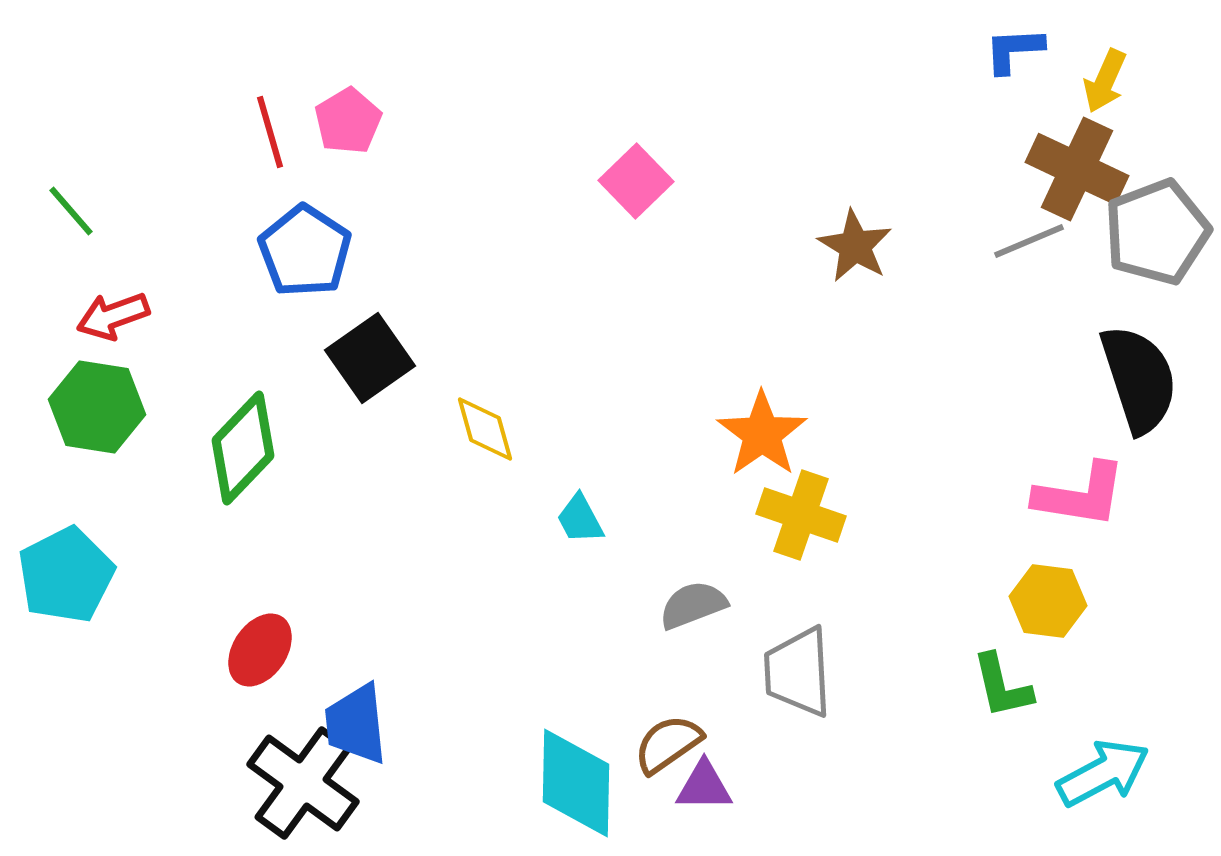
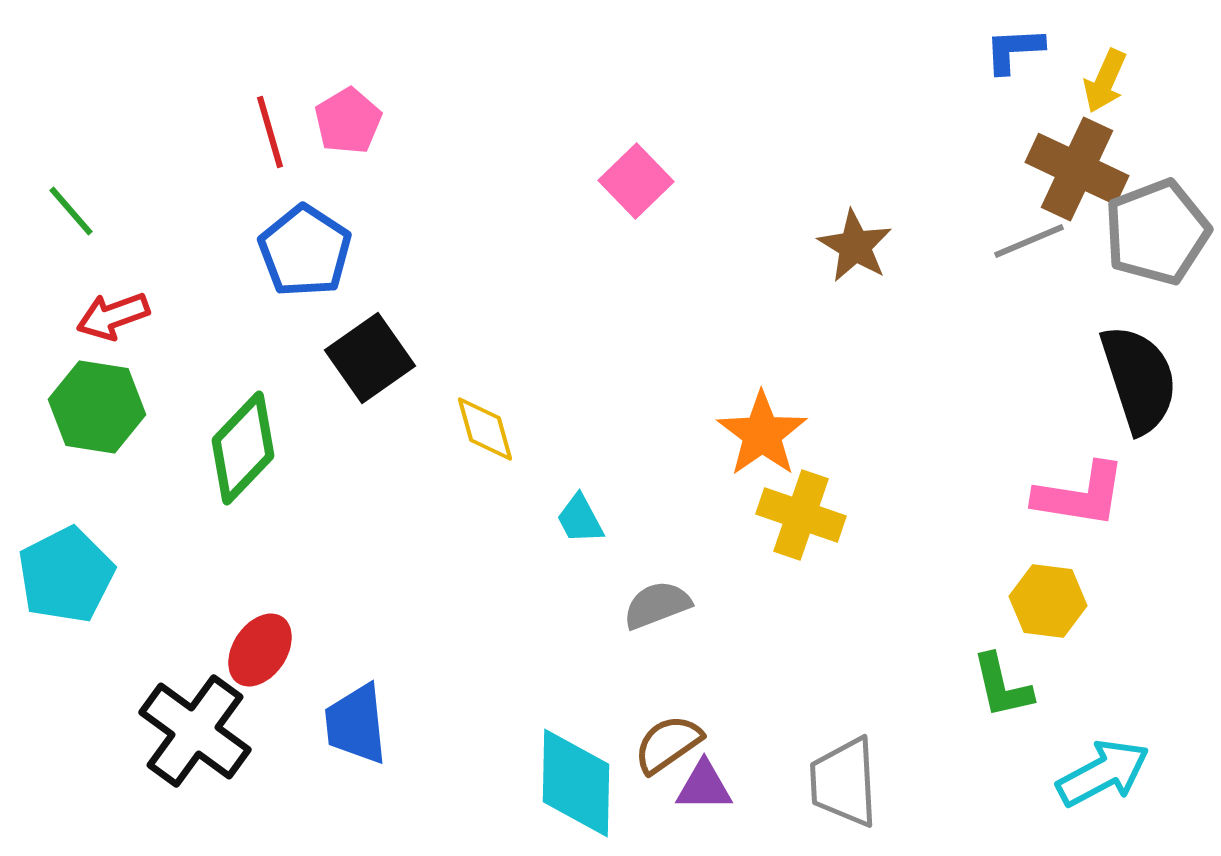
gray semicircle: moved 36 px left
gray trapezoid: moved 46 px right, 110 px down
black cross: moved 108 px left, 52 px up
